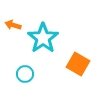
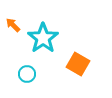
orange arrow: rotated 28 degrees clockwise
cyan circle: moved 2 px right
